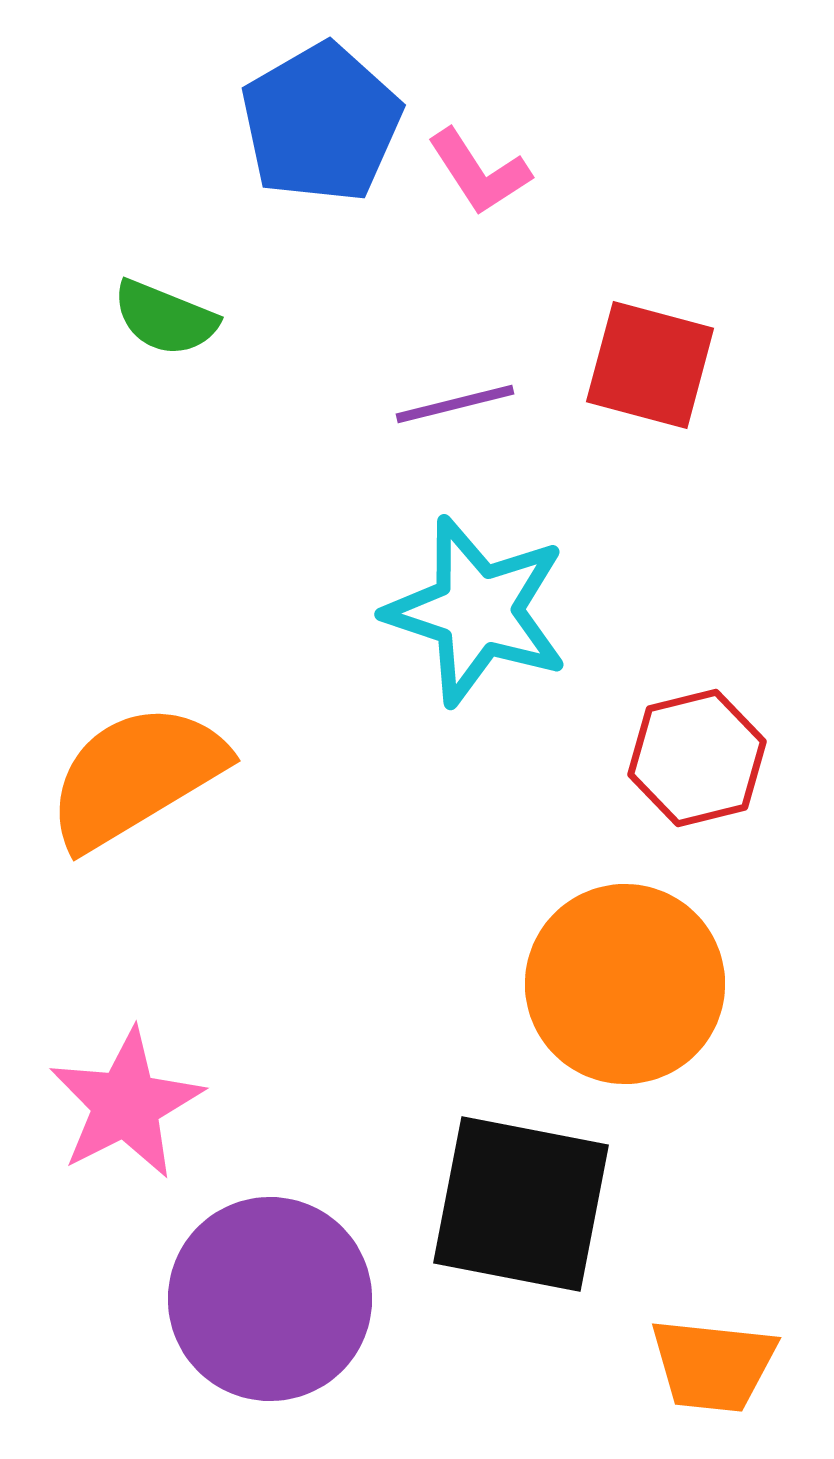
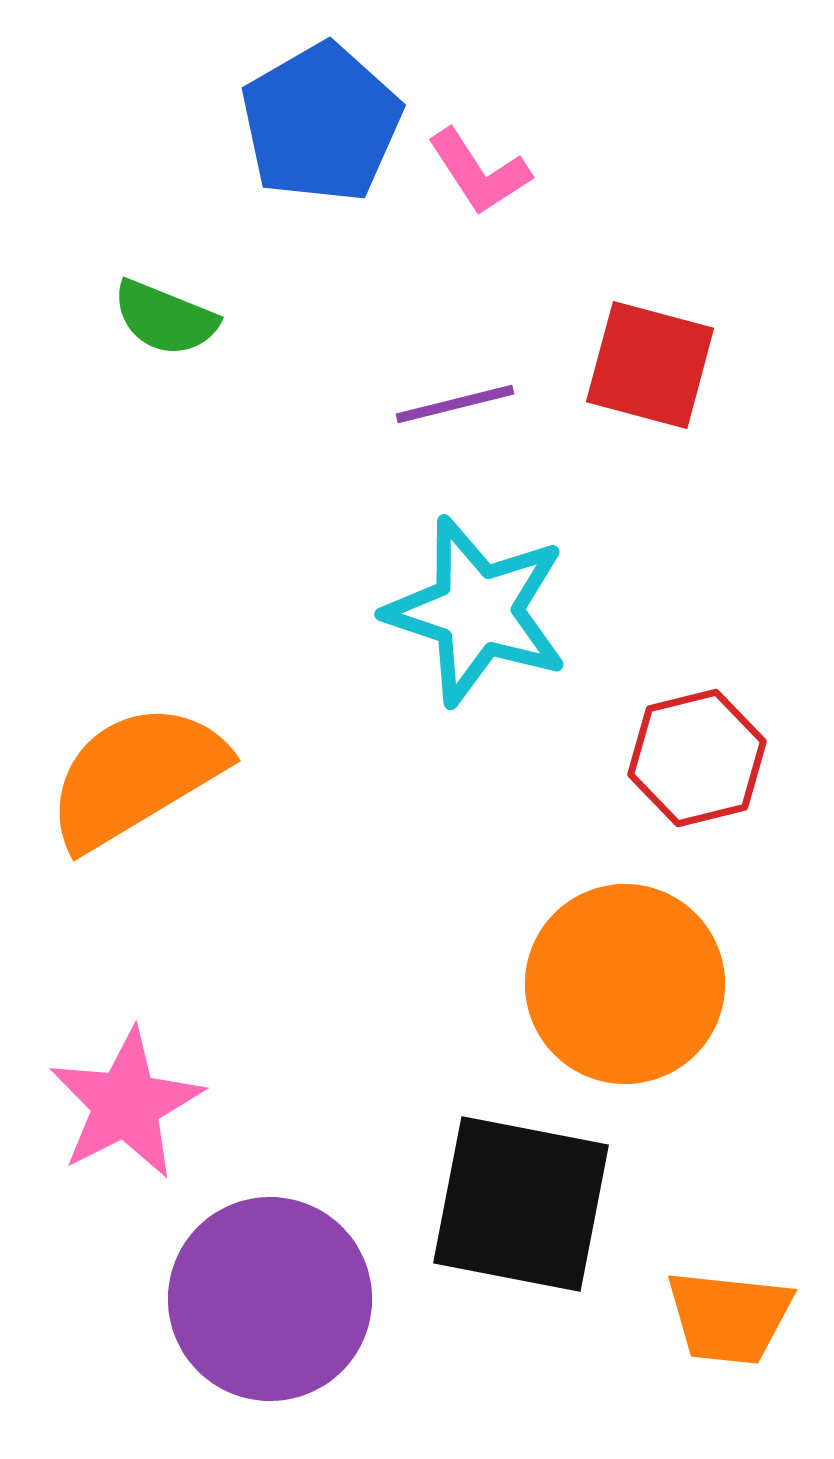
orange trapezoid: moved 16 px right, 48 px up
